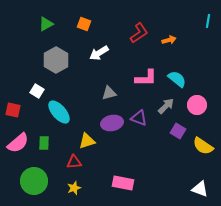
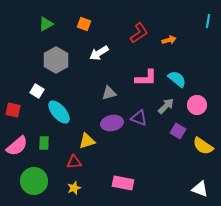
pink semicircle: moved 1 px left, 3 px down
